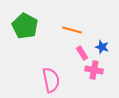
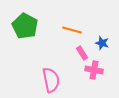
blue star: moved 4 px up
